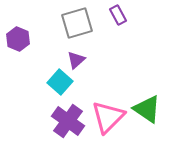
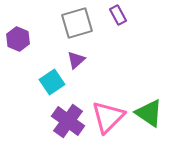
cyan square: moved 8 px left; rotated 15 degrees clockwise
green triangle: moved 2 px right, 4 px down
